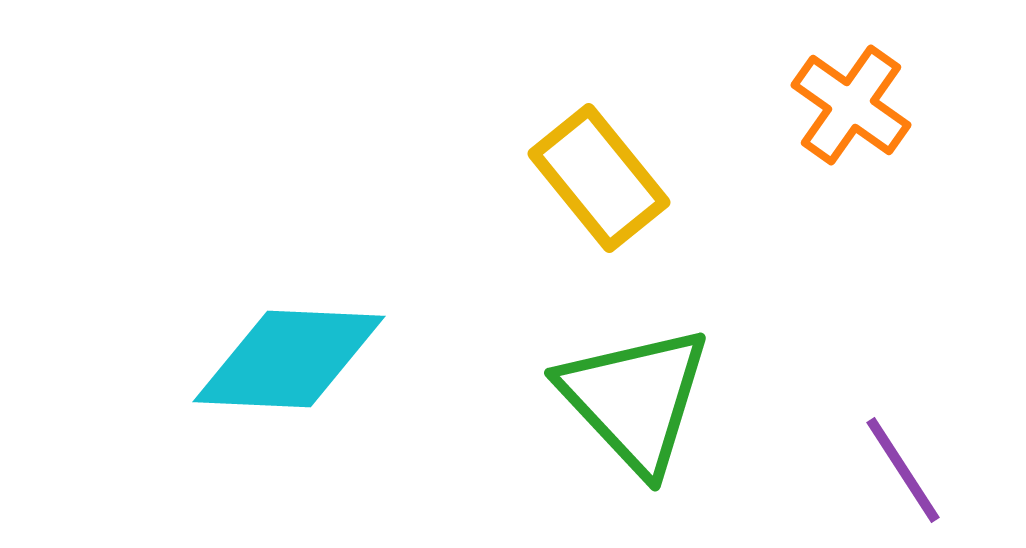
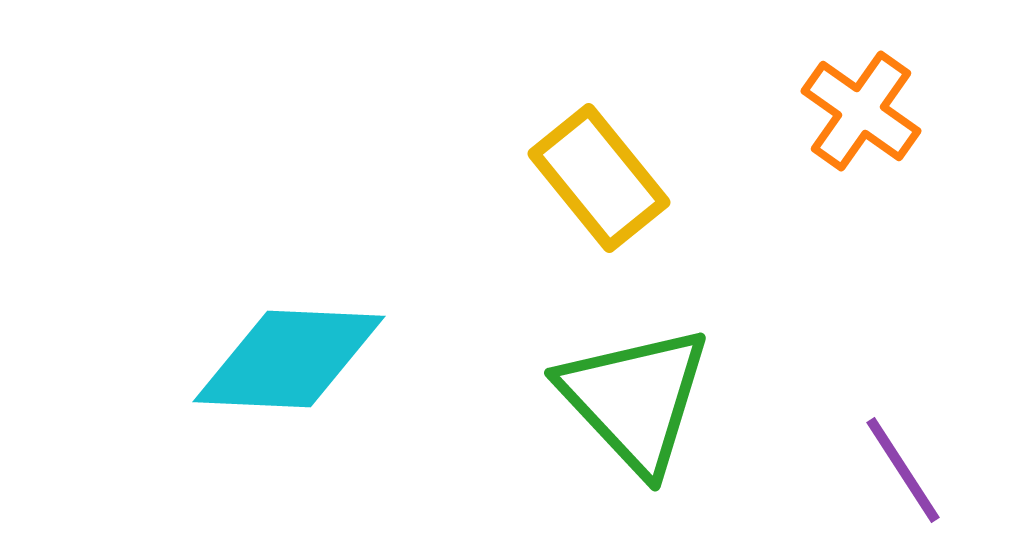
orange cross: moved 10 px right, 6 px down
